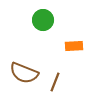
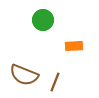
brown semicircle: moved 2 px down
